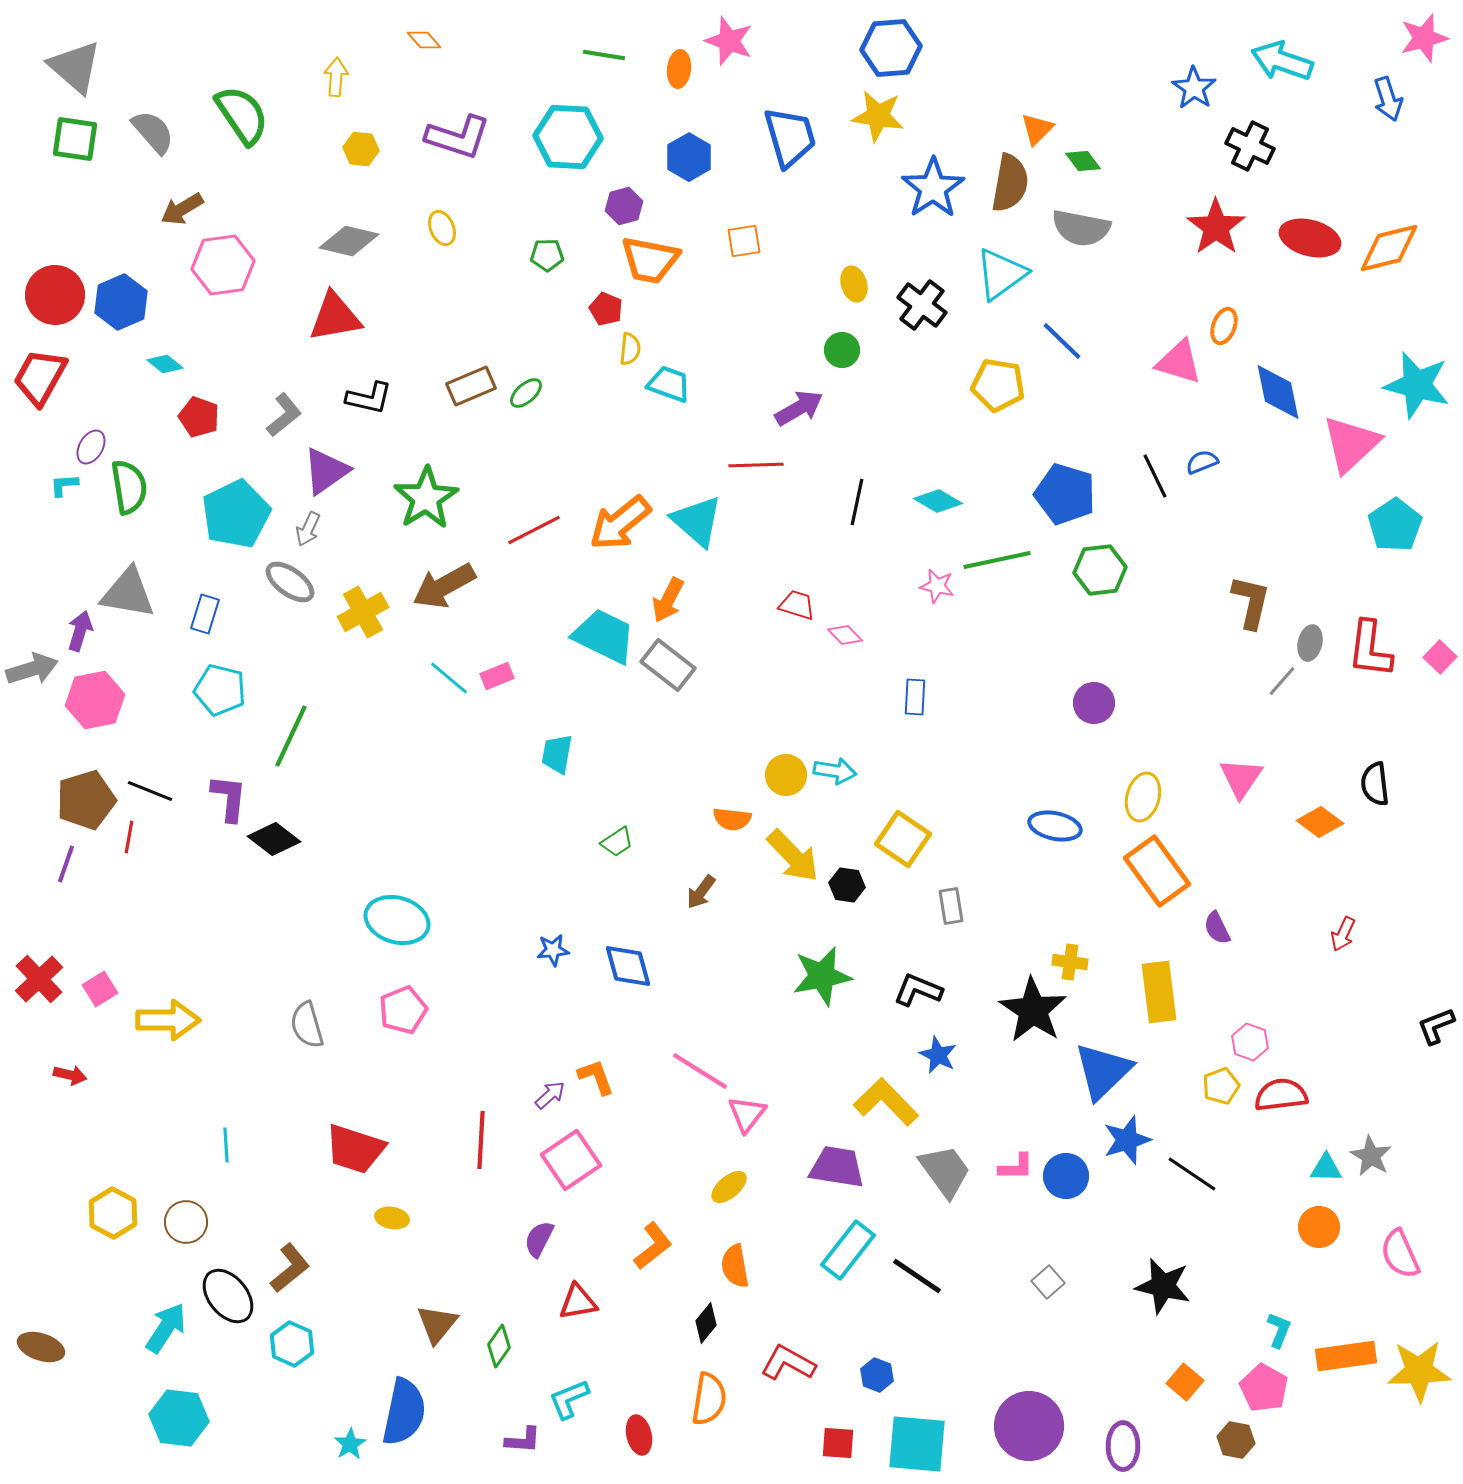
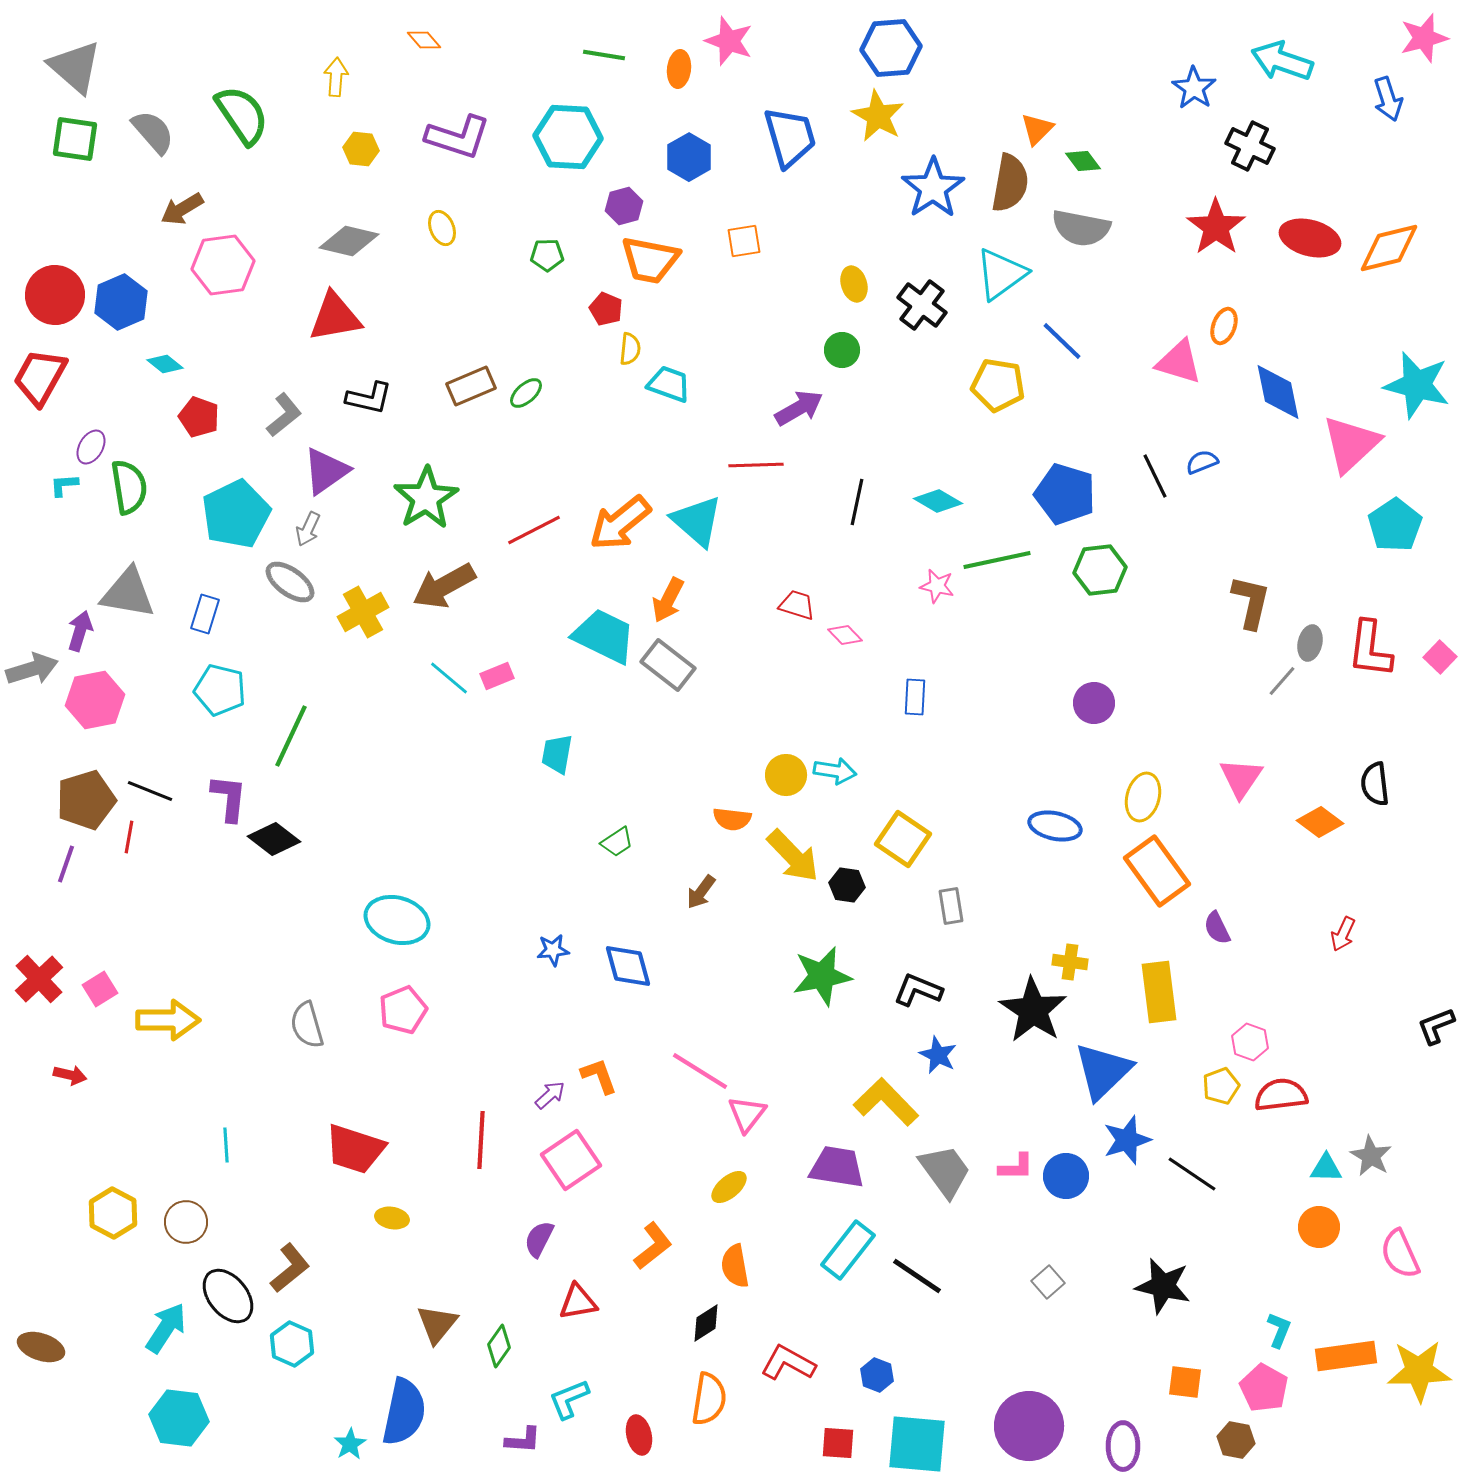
yellow star at (878, 116): rotated 20 degrees clockwise
orange L-shape at (596, 1077): moved 3 px right, 1 px up
black diamond at (706, 1323): rotated 18 degrees clockwise
orange square at (1185, 1382): rotated 33 degrees counterclockwise
